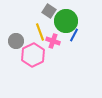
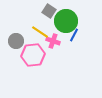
yellow line: rotated 36 degrees counterclockwise
pink hexagon: rotated 20 degrees clockwise
